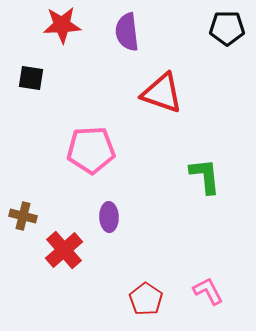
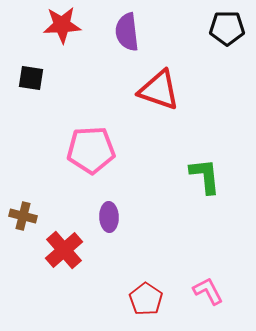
red triangle: moved 3 px left, 3 px up
